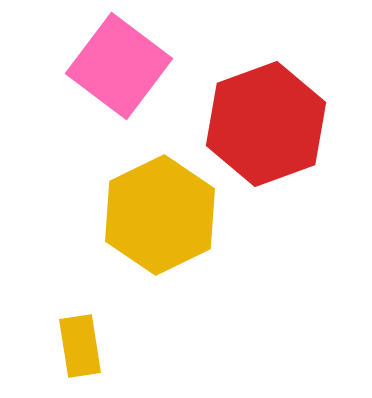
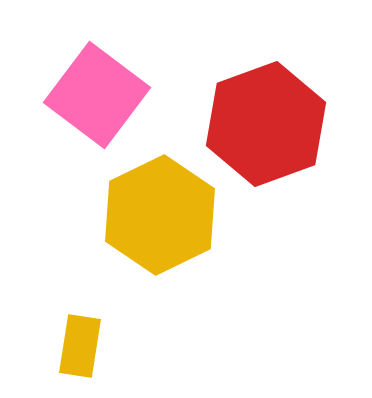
pink square: moved 22 px left, 29 px down
yellow rectangle: rotated 18 degrees clockwise
